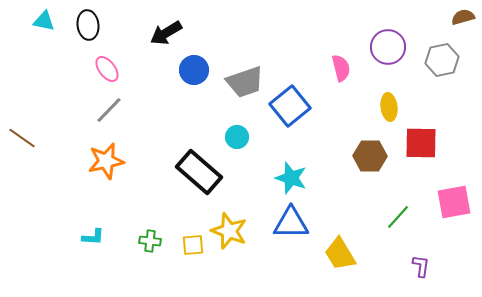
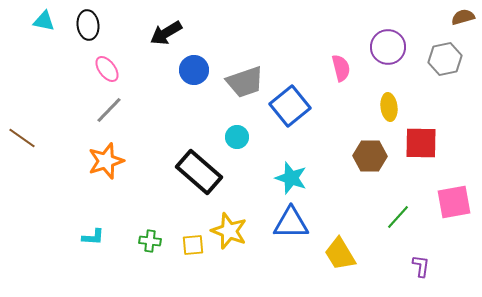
gray hexagon: moved 3 px right, 1 px up
orange star: rotated 6 degrees counterclockwise
